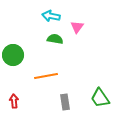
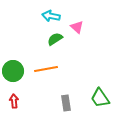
pink triangle: rotated 24 degrees counterclockwise
green semicircle: rotated 42 degrees counterclockwise
green circle: moved 16 px down
orange line: moved 7 px up
gray rectangle: moved 1 px right, 1 px down
